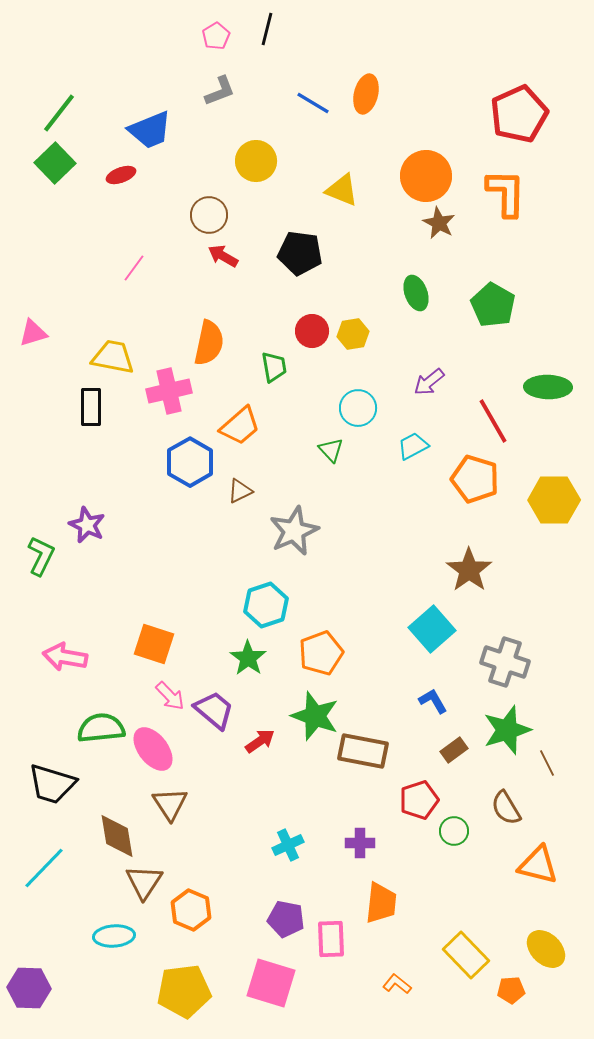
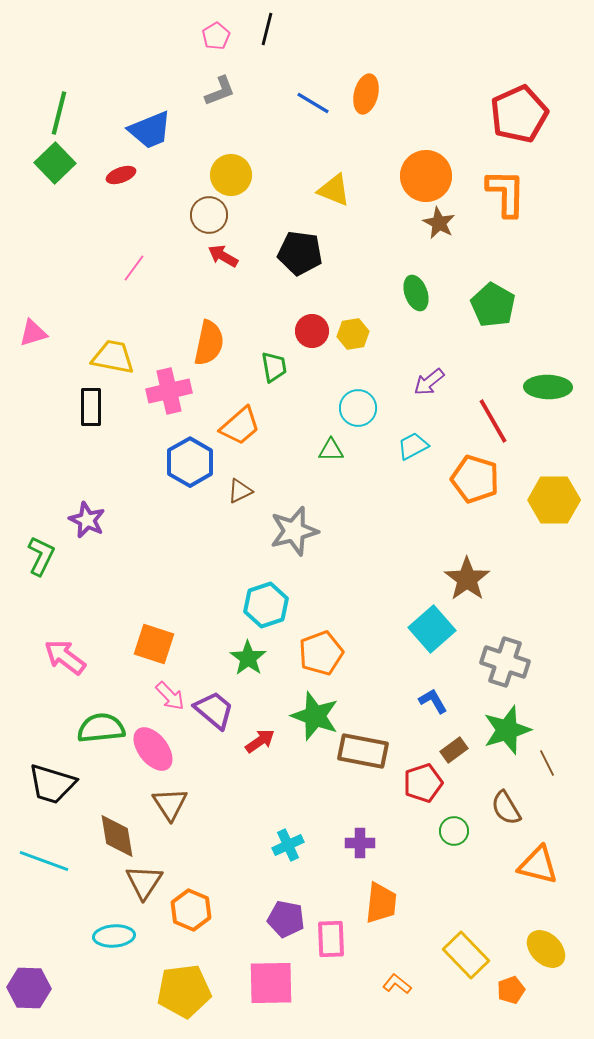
green line at (59, 113): rotated 24 degrees counterclockwise
yellow circle at (256, 161): moved 25 px left, 14 px down
yellow triangle at (342, 190): moved 8 px left
green triangle at (331, 450): rotated 48 degrees counterclockwise
purple star at (87, 525): moved 5 px up
gray star at (294, 531): rotated 9 degrees clockwise
brown star at (469, 570): moved 2 px left, 9 px down
pink arrow at (65, 657): rotated 27 degrees clockwise
red pentagon at (419, 800): moved 4 px right, 17 px up
cyan line at (44, 868): moved 7 px up; rotated 66 degrees clockwise
pink square at (271, 983): rotated 18 degrees counterclockwise
orange pentagon at (511, 990): rotated 16 degrees counterclockwise
